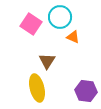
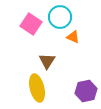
purple hexagon: rotated 20 degrees counterclockwise
